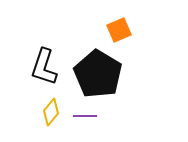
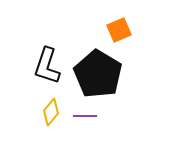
black L-shape: moved 3 px right, 1 px up
